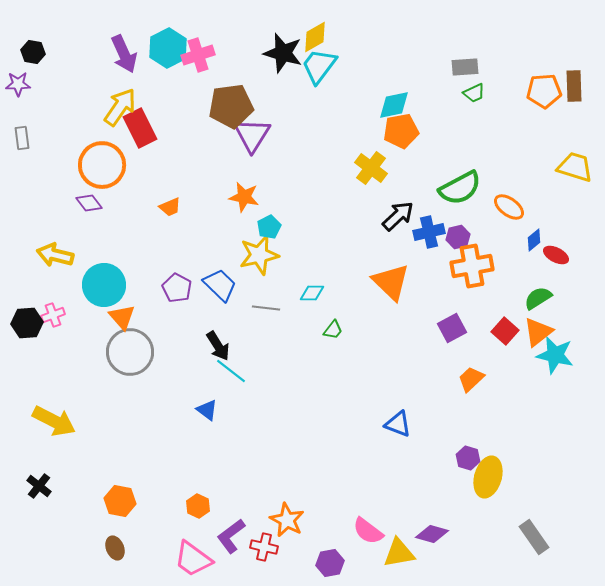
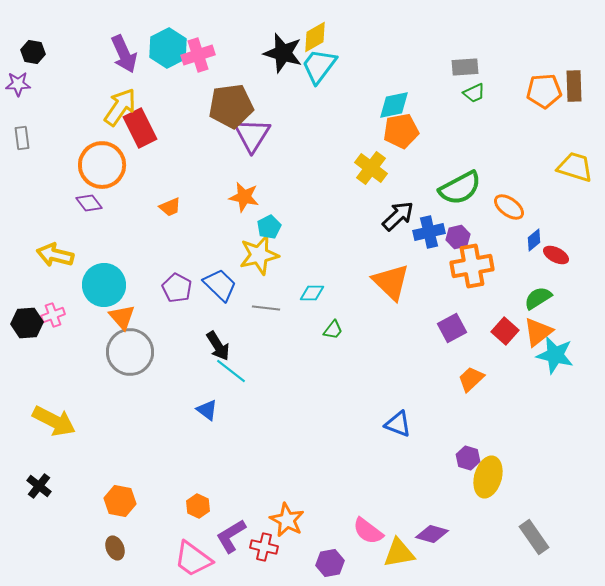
purple L-shape at (231, 536): rotated 6 degrees clockwise
